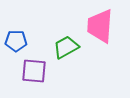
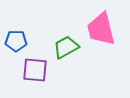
pink trapezoid: moved 1 px right, 3 px down; rotated 18 degrees counterclockwise
purple square: moved 1 px right, 1 px up
